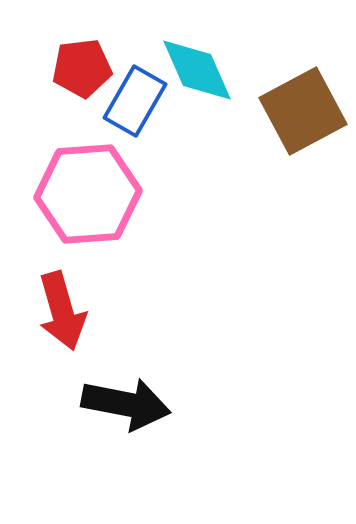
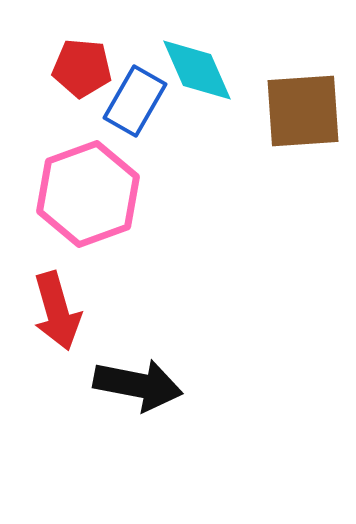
red pentagon: rotated 12 degrees clockwise
brown square: rotated 24 degrees clockwise
pink hexagon: rotated 16 degrees counterclockwise
red arrow: moved 5 px left
black arrow: moved 12 px right, 19 px up
